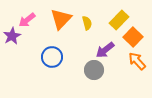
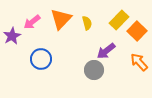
pink arrow: moved 5 px right, 2 px down
orange square: moved 4 px right, 6 px up
purple arrow: moved 1 px right, 1 px down
blue circle: moved 11 px left, 2 px down
orange arrow: moved 2 px right, 1 px down
